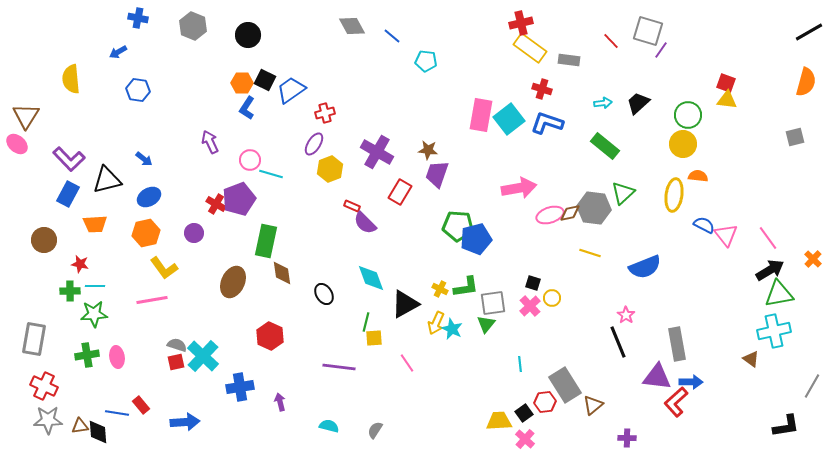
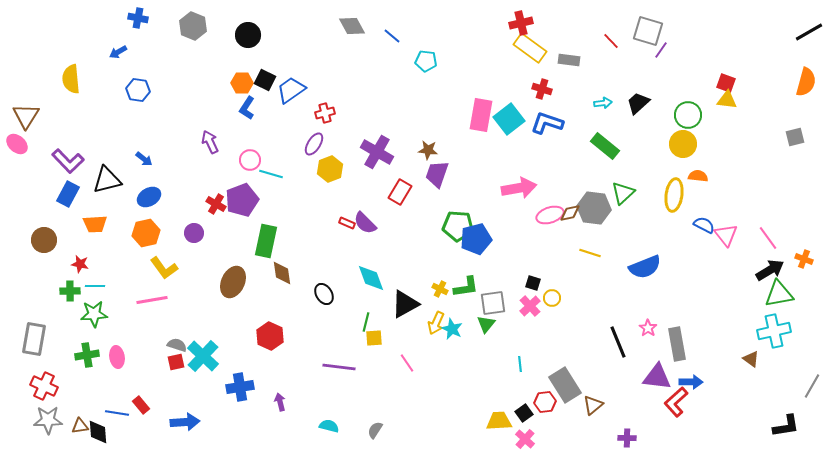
purple L-shape at (69, 159): moved 1 px left, 2 px down
purple pentagon at (239, 199): moved 3 px right, 1 px down
red rectangle at (352, 206): moved 5 px left, 17 px down
orange cross at (813, 259): moved 9 px left; rotated 24 degrees counterclockwise
pink star at (626, 315): moved 22 px right, 13 px down
